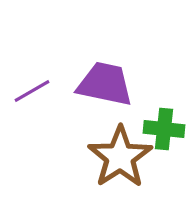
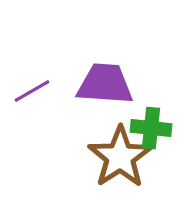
purple trapezoid: rotated 8 degrees counterclockwise
green cross: moved 13 px left, 1 px up
